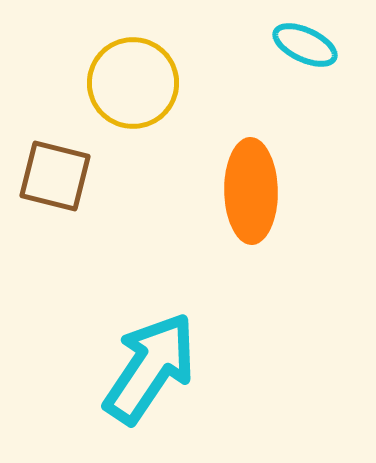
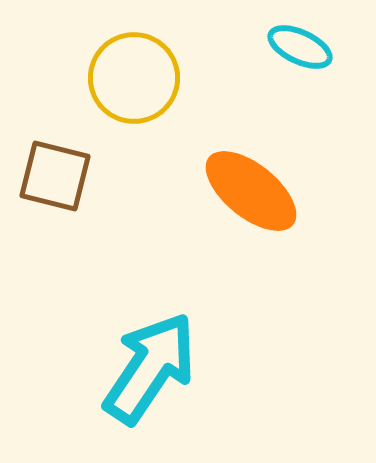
cyan ellipse: moved 5 px left, 2 px down
yellow circle: moved 1 px right, 5 px up
orange ellipse: rotated 50 degrees counterclockwise
